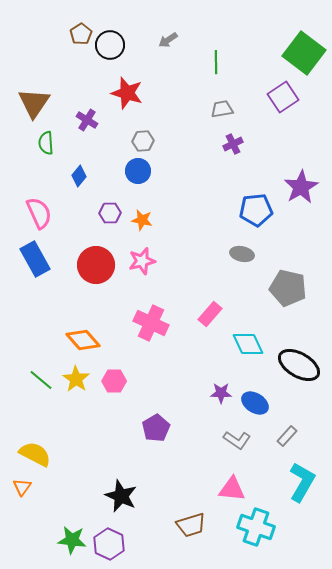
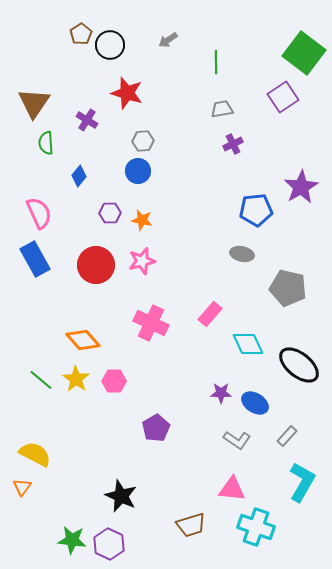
black ellipse at (299, 365): rotated 9 degrees clockwise
